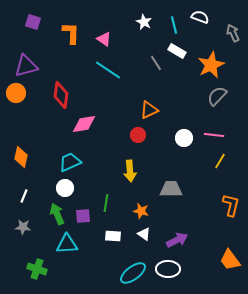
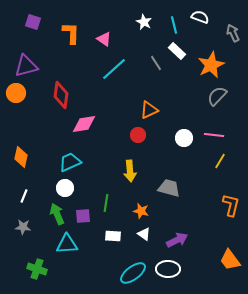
white rectangle at (177, 51): rotated 12 degrees clockwise
cyan line at (108, 70): moved 6 px right, 1 px up; rotated 76 degrees counterclockwise
gray trapezoid at (171, 189): moved 2 px left, 1 px up; rotated 15 degrees clockwise
